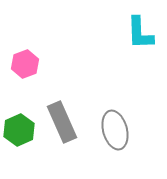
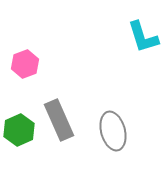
cyan L-shape: moved 3 px right, 4 px down; rotated 15 degrees counterclockwise
gray rectangle: moved 3 px left, 2 px up
gray ellipse: moved 2 px left, 1 px down
